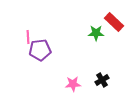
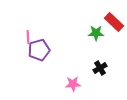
purple pentagon: moved 1 px left; rotated 10 degrees counterclockwise
black cross: moved 2 px left, 12 px up
